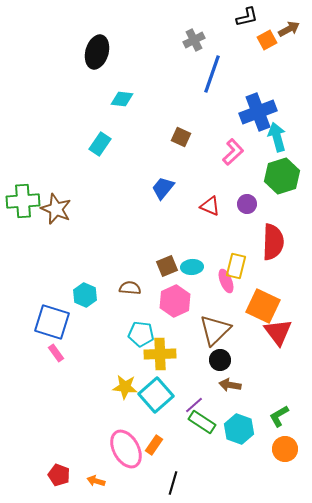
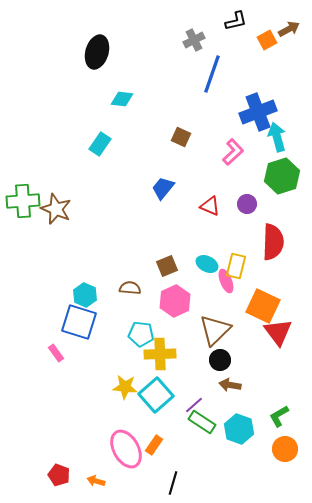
black L-shape at (247, 17): moved 11 px left, 4 px down
cyan ellipse at (192, 267): moved 15 px right, 3 px up; rotated 30 degrees clockwise
blue square at (52, 322): moved 27 px right
